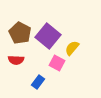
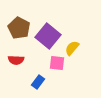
brown pentagon: moved 1 px left, 5 px up
pink square: rotated 21 degrees counterclockwise
